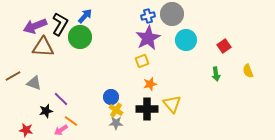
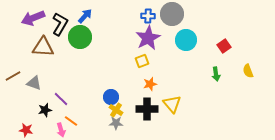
blue cross: rotated 16 degrees clockwise
purple arrow: moved 2 px left, 8 px up
black star: moved 1 px left, 1 px up
pink arrow: rotated 72 degrees counterclockwise
